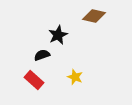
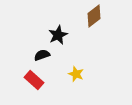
brown diamond: rotated 50 degrees counterclockwise
yellow star: moved 1 px right, 3 px up
